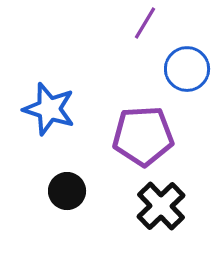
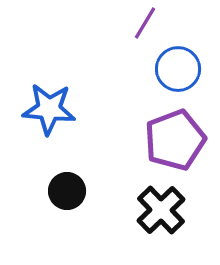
blue circle: moved 9 px left
blue star: rotated 12 degrees counterclockwise
purple pentagon: moved 32 px right, 4 px down; rotated 18 degrees counterclockwise
black cross: moved 4 px down
